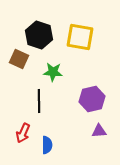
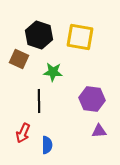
purple hexagon: rotated 20 degrees clockwise
